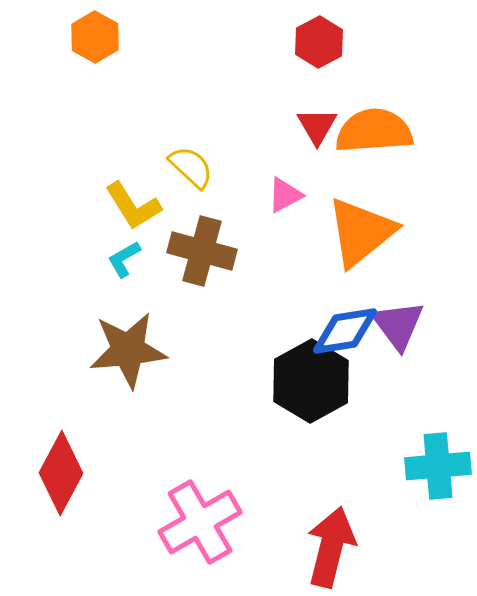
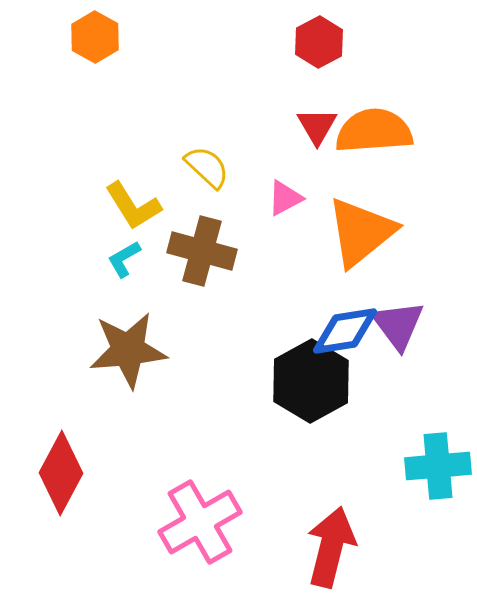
yellow semicircle: moved 16 px right
pink triangle: moved 3 px down
